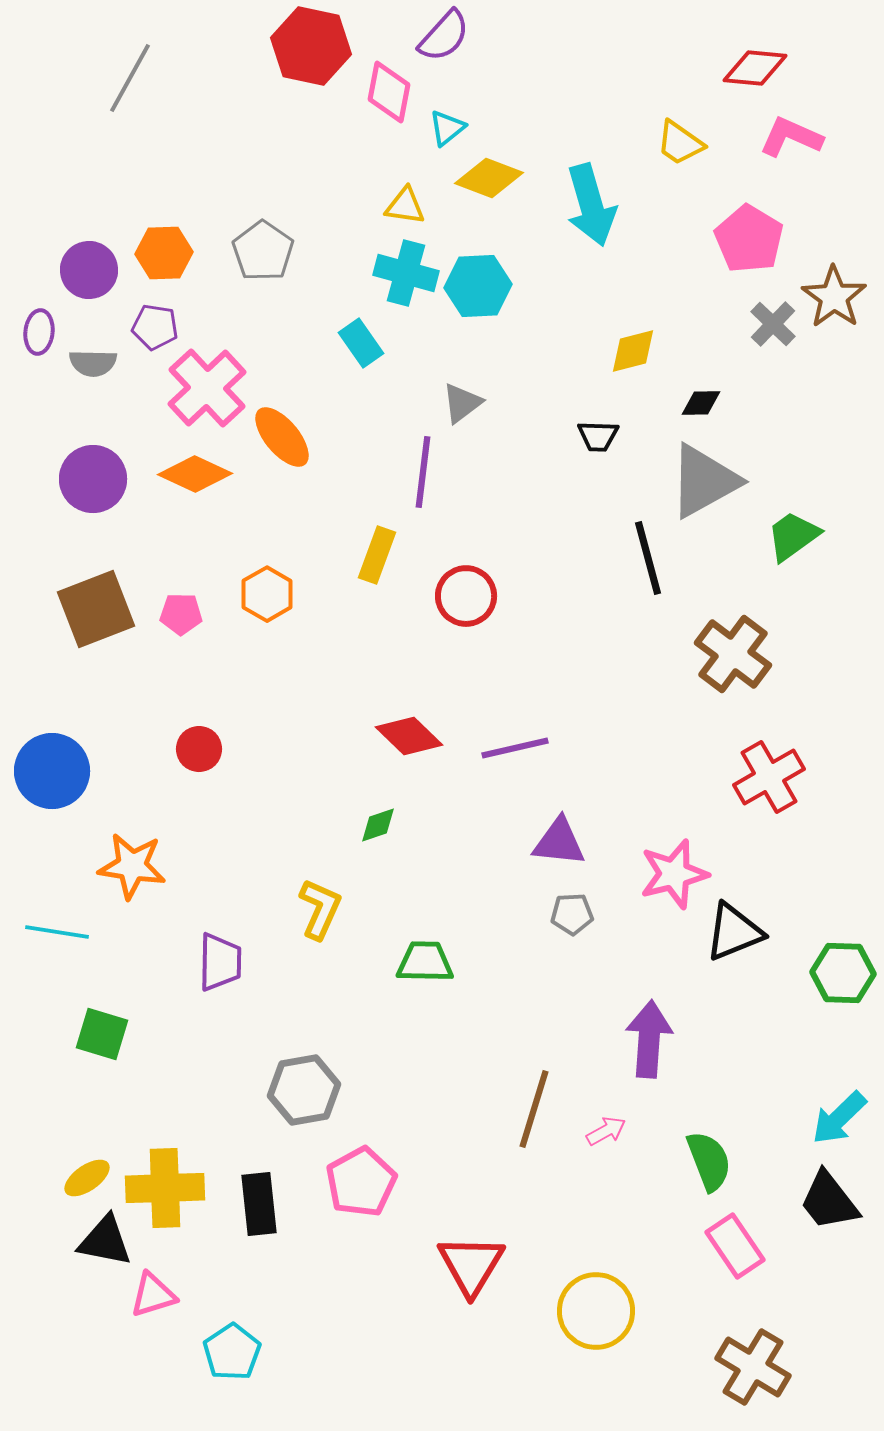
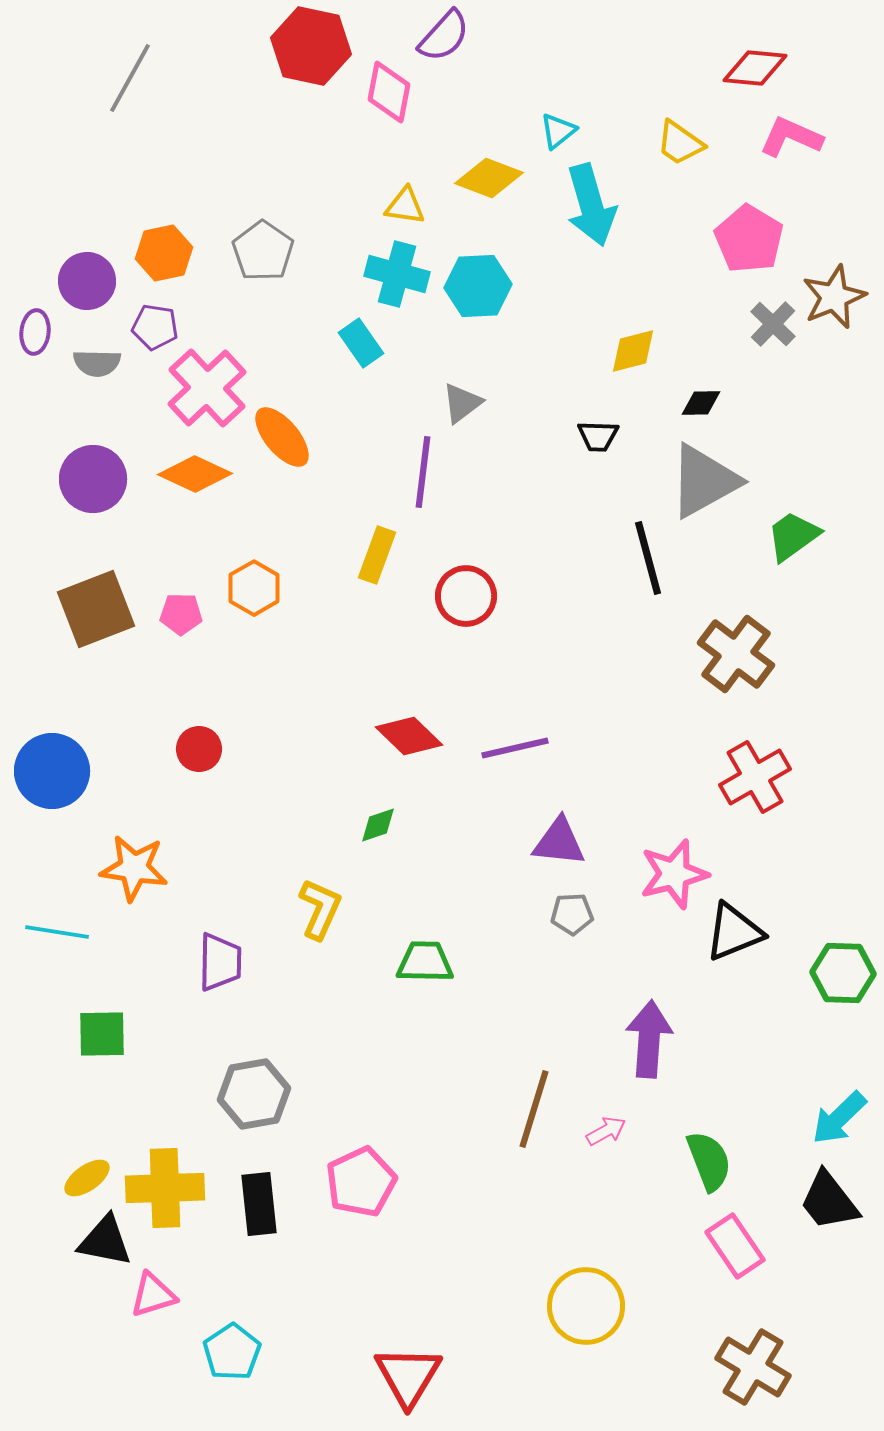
cyan triangle at (447, 128): moved 111 px right, 3 px down
orange hexagon at (164, 253): rotated 10 degrees counterclockwise
purple circle at (89, 270): moved 2 px left, 11 px down
cyan cross at (406, 273): moved 9 px left, 1 px down
brown star at (834, 297): rotated 14 degrees clockwise
purple ellipse at (39, 332): moved 4 px left
gray semicircle at (93, 363): moved 4 px right
orange hexagon at (267, 594): moved 13 px left, 6 px up
brown cross at (733, 654): moved 3 px right
red cross at (769, 777): moved 14 px left
orange star at (132, 866): moved 2 px right, 2 px down
green square at (102, 1034): rotated 18 degrees counterclockwise
gray hexagon at (304, 1090): moved 50 px left, 4 px down
pink pentagon at (361, 1182): rotated 4 degrees clockwise
red triangle at (471, 1265): moved 63 px left, 111 px down
yellow circle at (596, 1311): moved 10 px left, 5 px up
